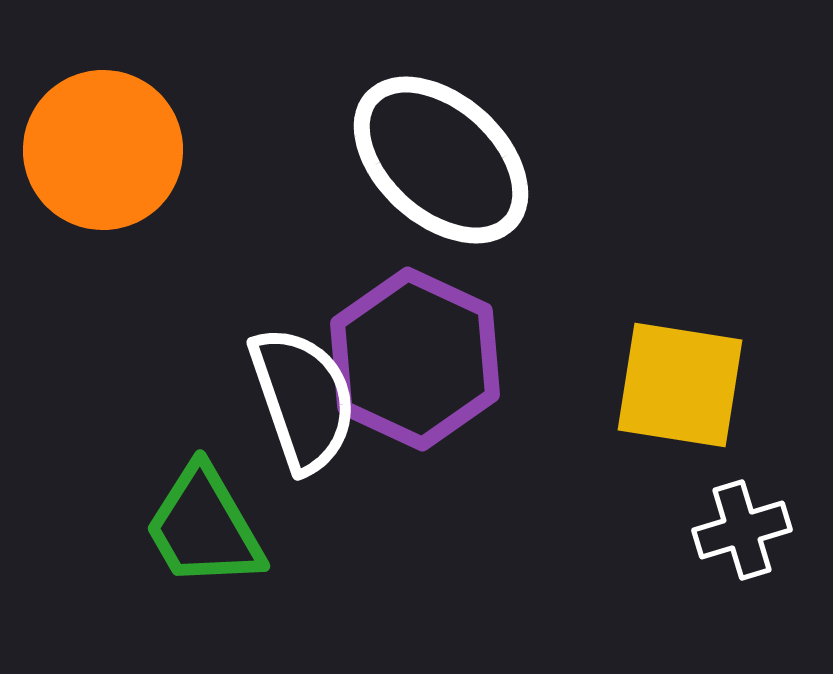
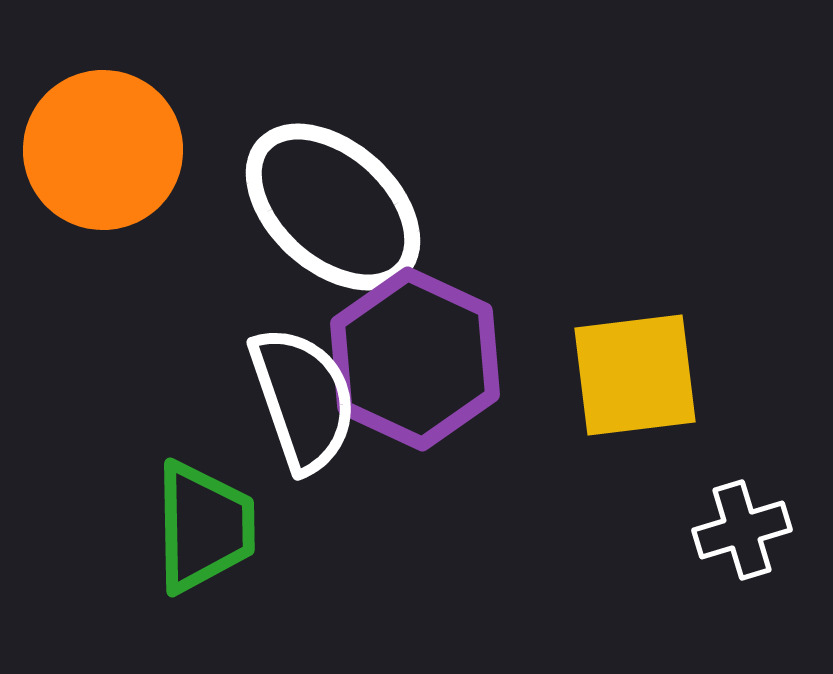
white ellipse: moved 108 px left, 47 px down
yellow square: moved 45 px left, 10 px up; rotated 16 degrees counterclockwise
green trapezoid: rotated 151 degrees counterclockwise
